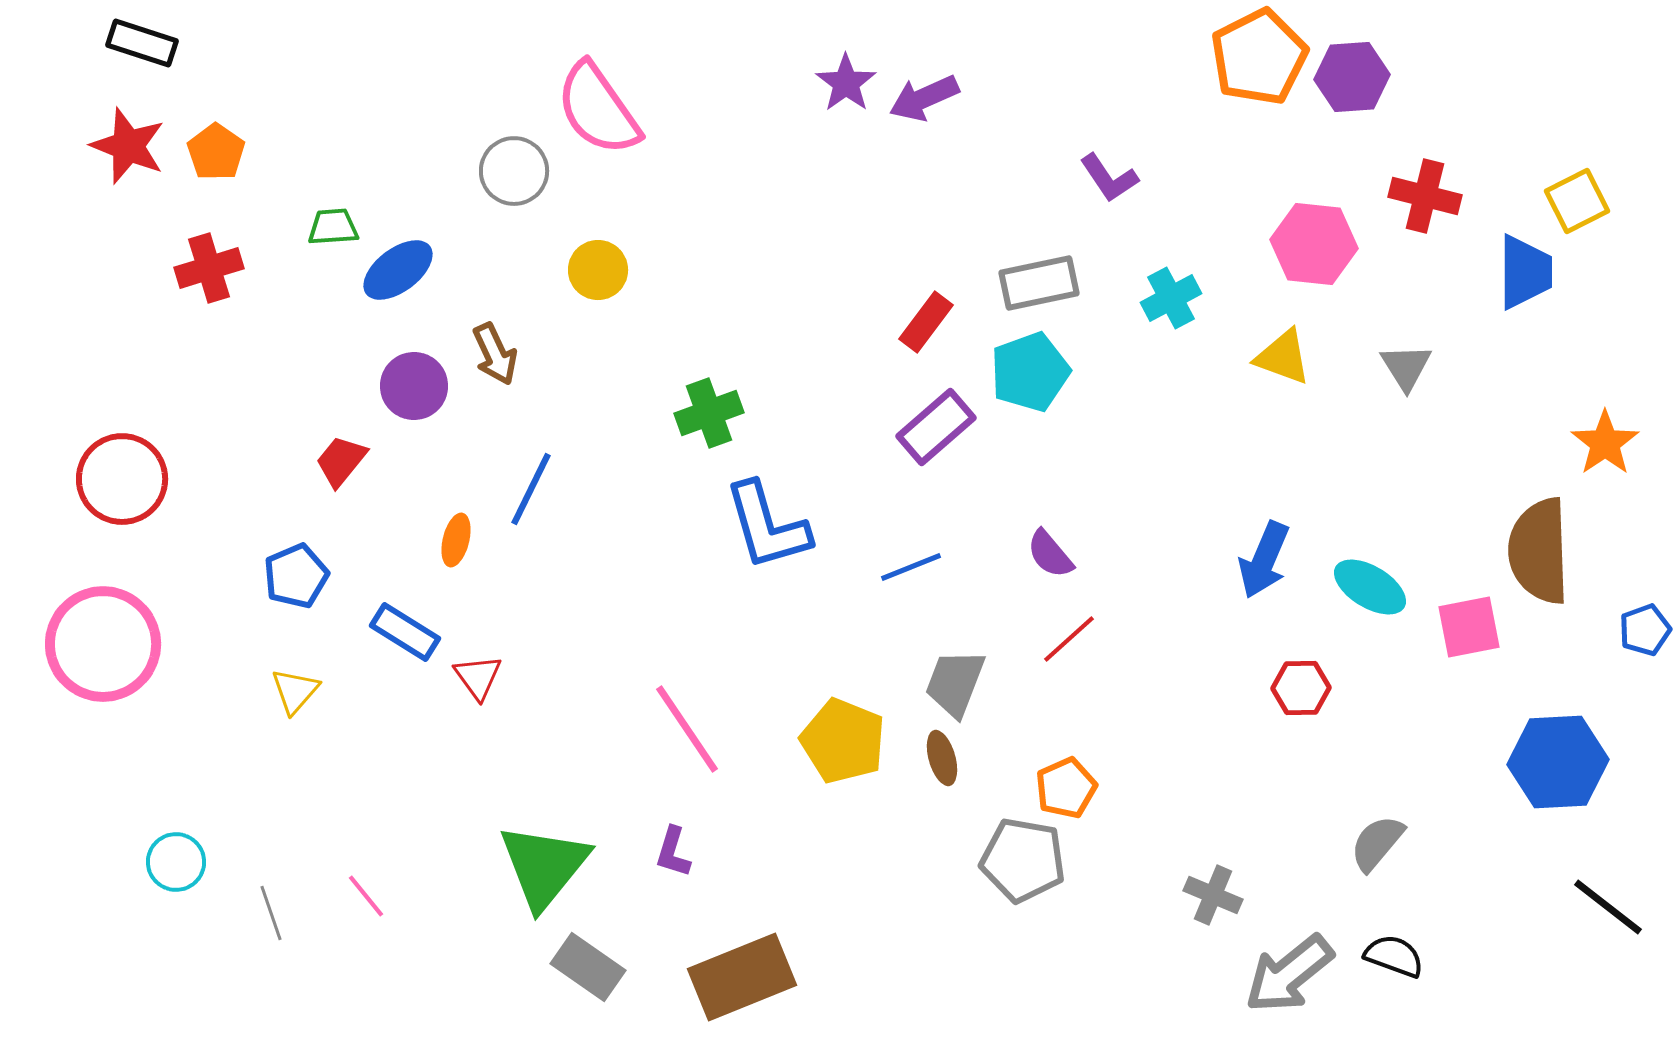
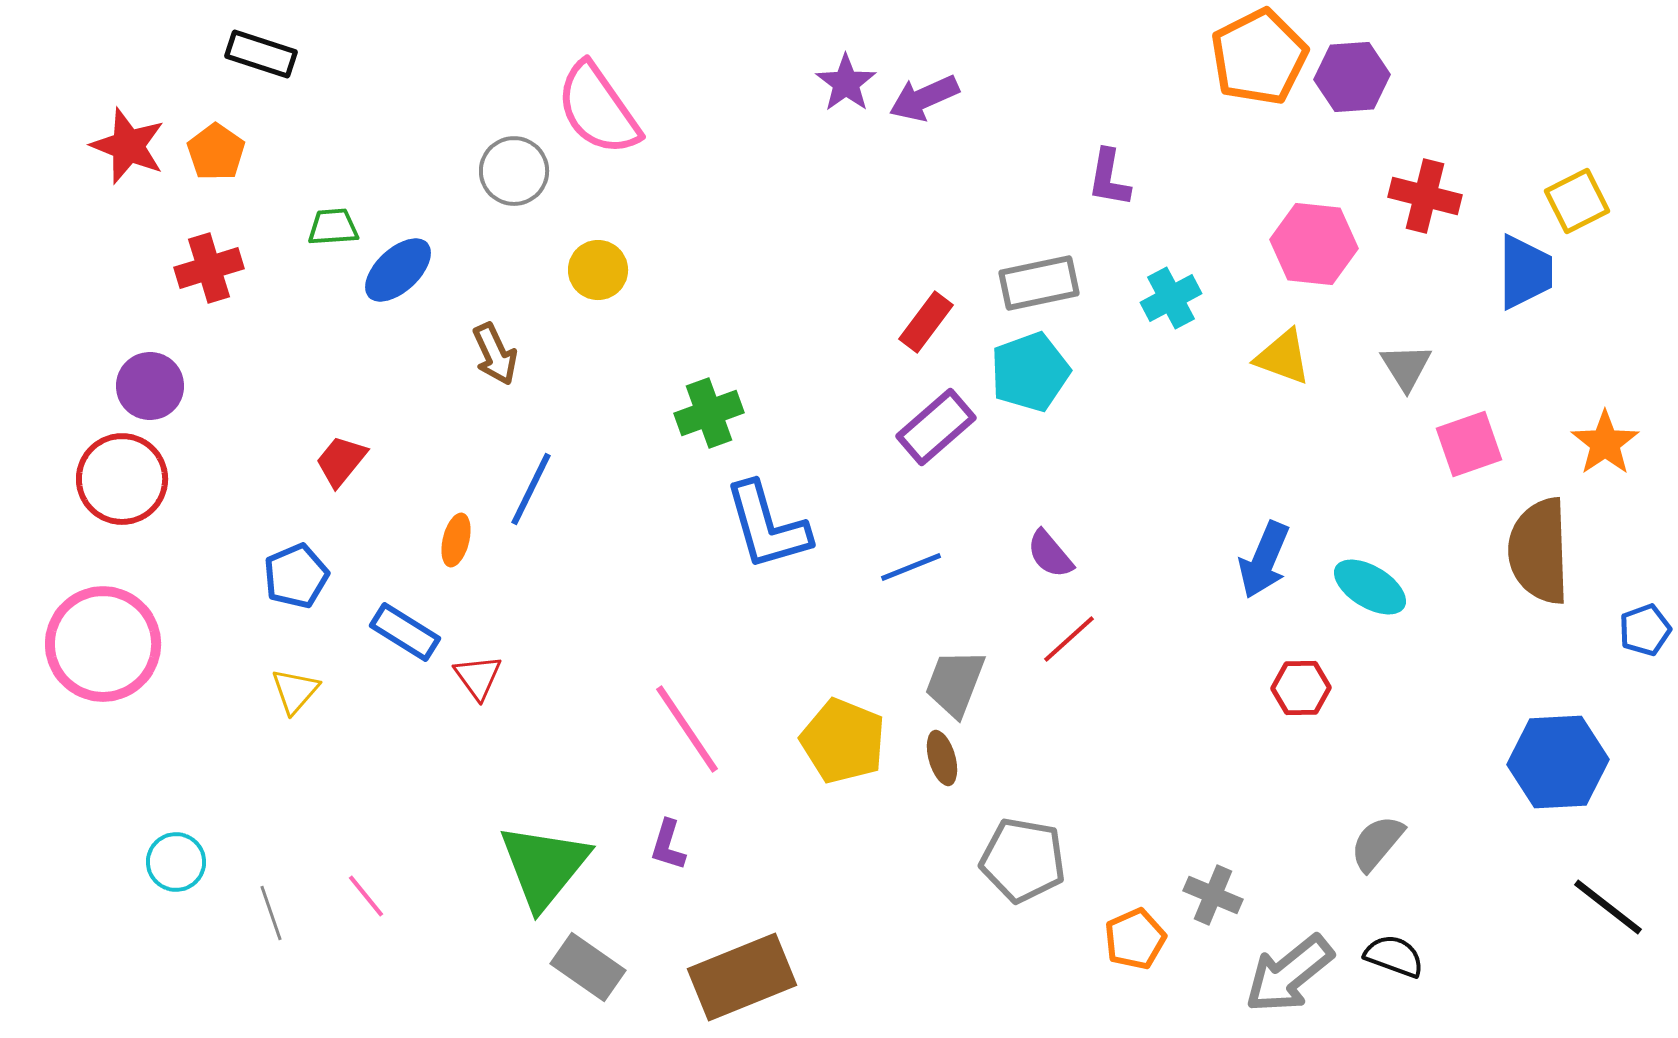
black rectangle at (142, 43): moved 119 px right, 11 px down
purple L-shape at (1109, 178): rotated 44 degrees clockwise
blue ellipse at (398, 270): rotated 6 degrees counterclockwise
purple circle at (414, 386): moved 264 px left
pink square at (1469, 627): moved 183 px up; rotated 8 degrees counterclockwise
orange pentagon at (1066, 788): moved 69 px right, 151 px down
purple L-shape at (673, 852): moved 5 px left, 7 px up
